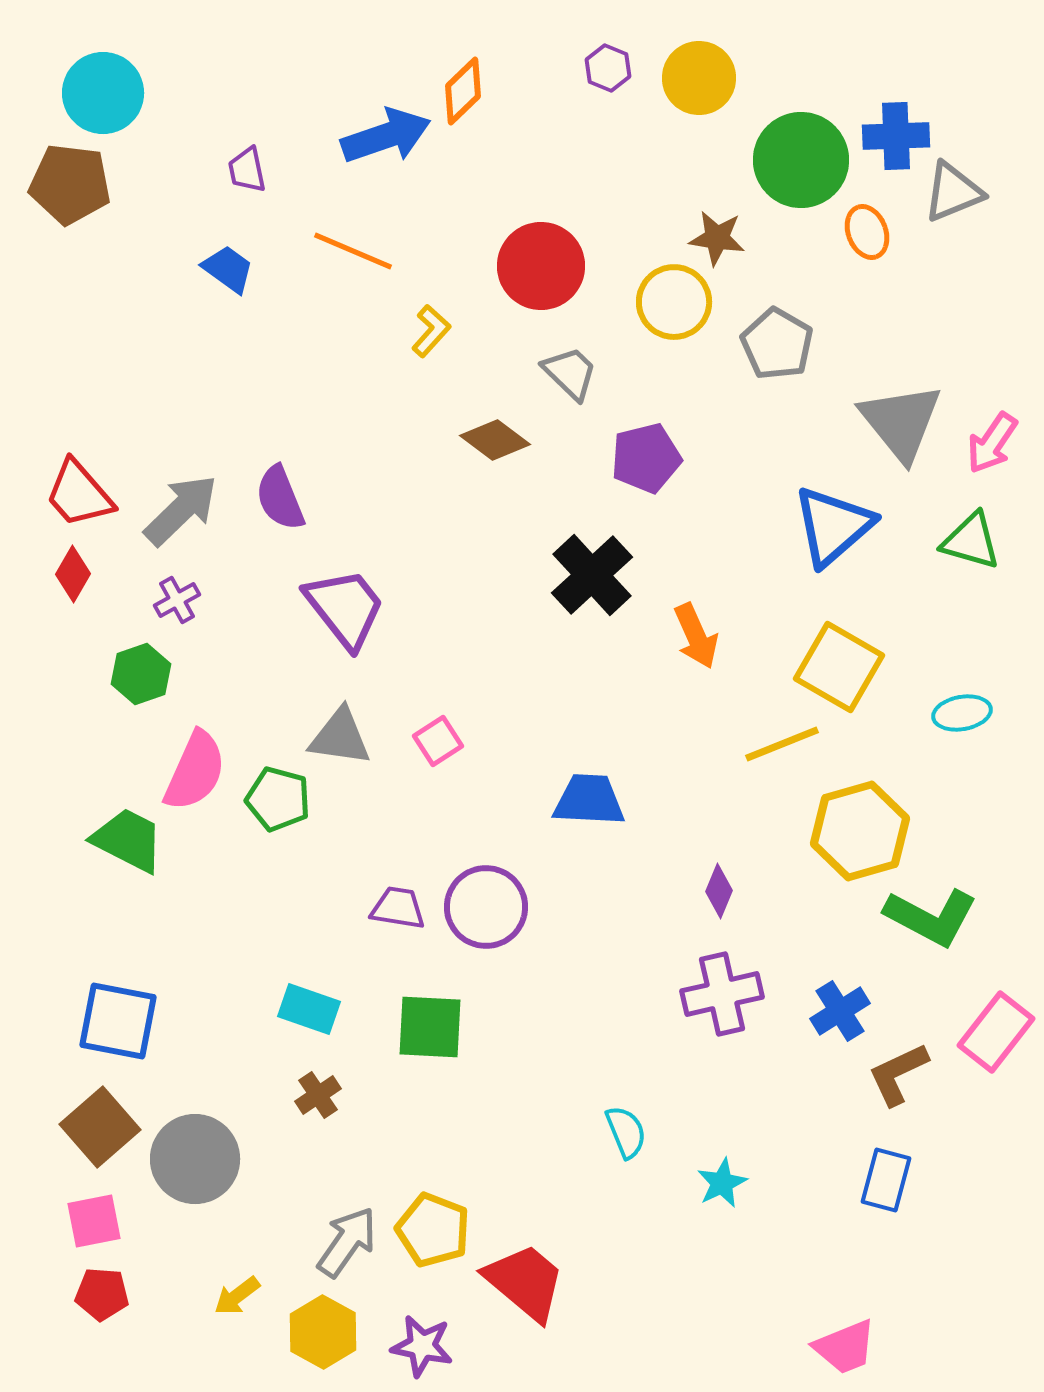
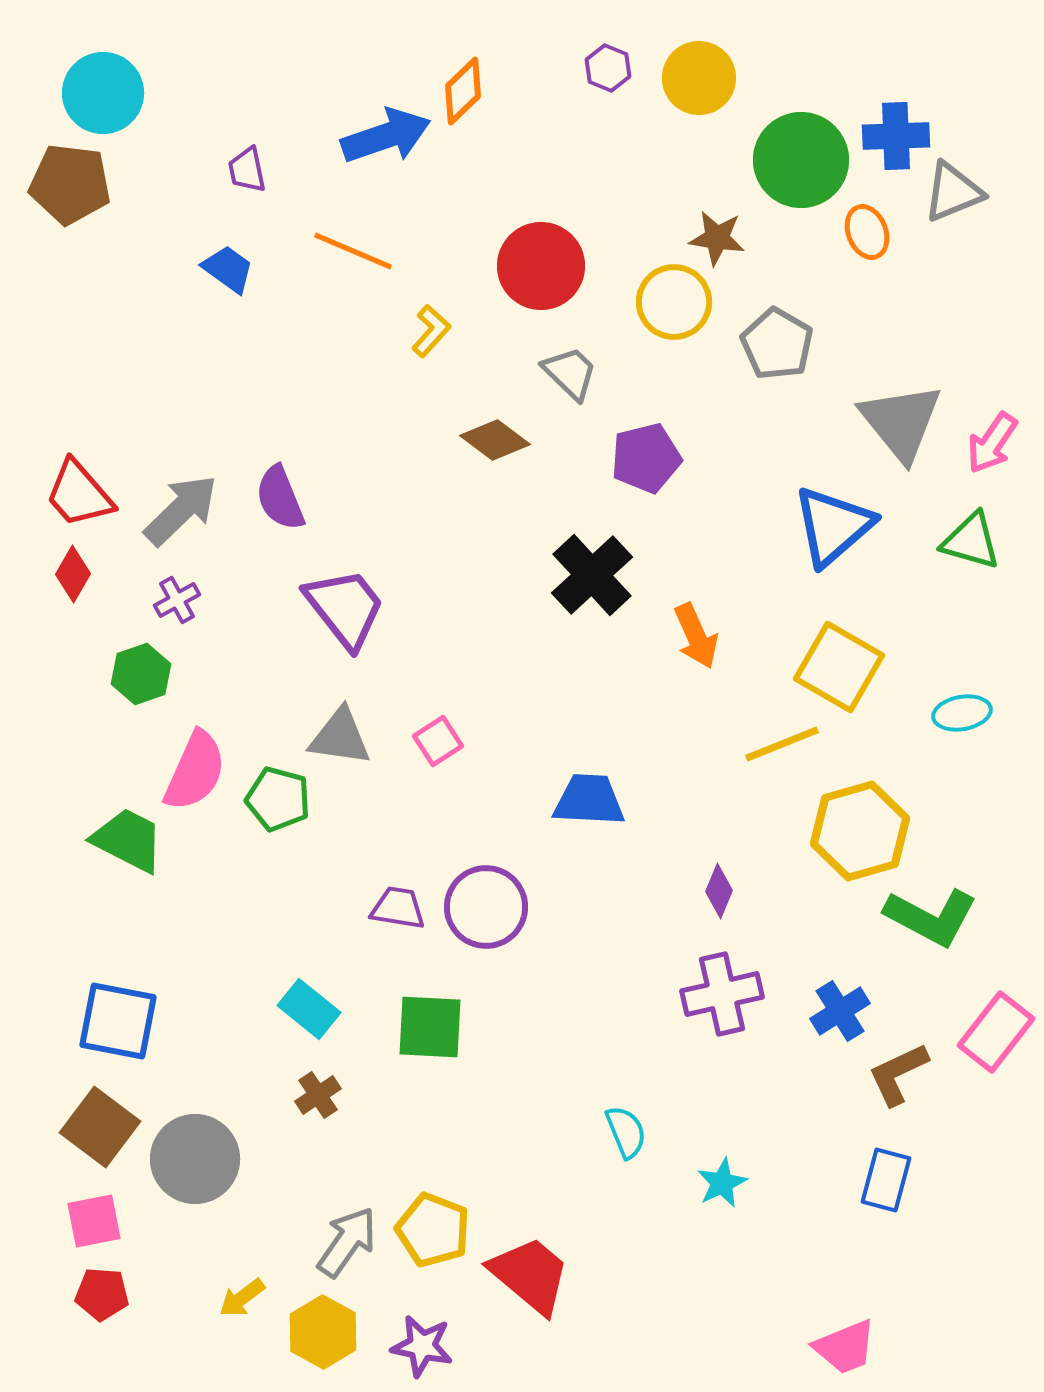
cyan rectangle at (309, 1009): rotated 20 degrees clockwise
brown square at (100, 1127): rotated 12 degrees counterclockwise
red trapezoid at (525, 1282): moved 5 px right, 7 px up
yellow arrow at (237, 1296): moved 5 px right, 2 px down
